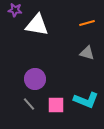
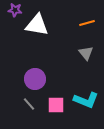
gray triangle: moved 1 px left; rotated 35 degrees clockwise
